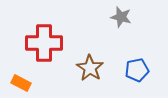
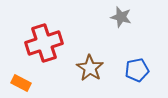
red cross: rotated 18 degrees counterclockwise
